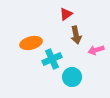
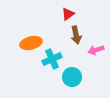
red triangle: moved 2 px right
